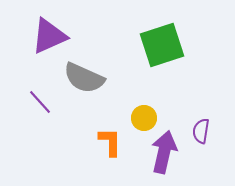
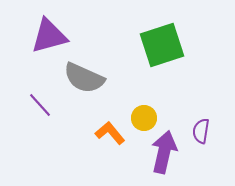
purple triangle: rotated 9 degrees clockwise
purple line: moved 3 px down
orange L-shape: moved 9 px up; rotated 40 degrees counterclockwise
